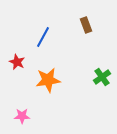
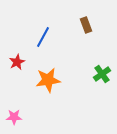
red star: rotated 21 degrees clockwise
green cross: moved 3 px up
pink star: moved 8 px left, 1 px down
